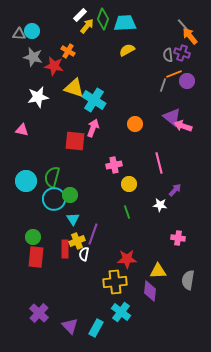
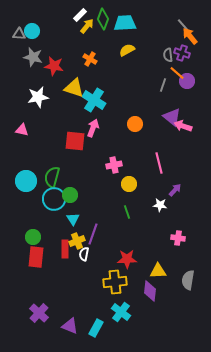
orange cross at (68, 51): moved 22 px right, 8 px down
orange line at (174, 74): moved 3 px right, 1 px up; rotated 63 degrees clockwise
purple triangle at (70, 326): rotated 24 degrees counterclockwise
